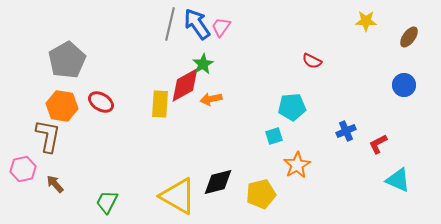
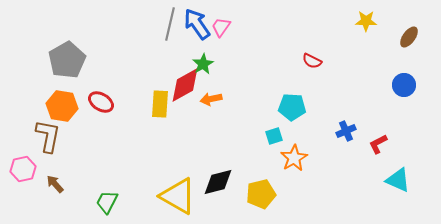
cyan pentagon: rotated 8 degrees clockwise
orange star: moved 3 px left, 7 px up
